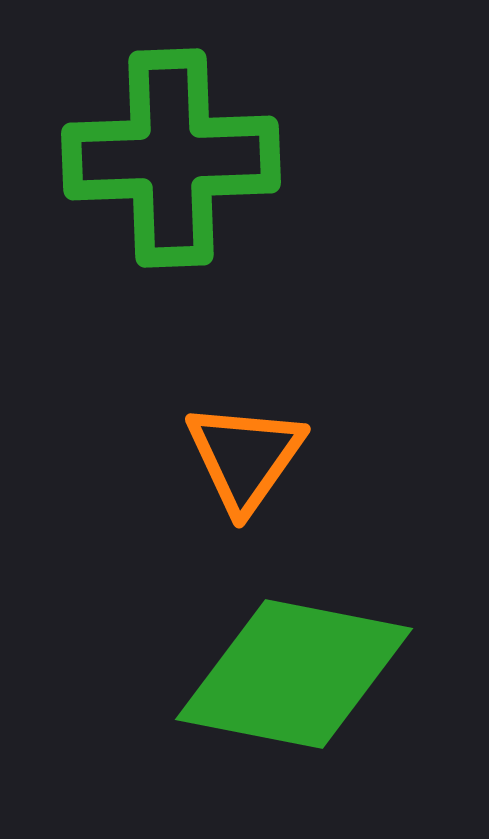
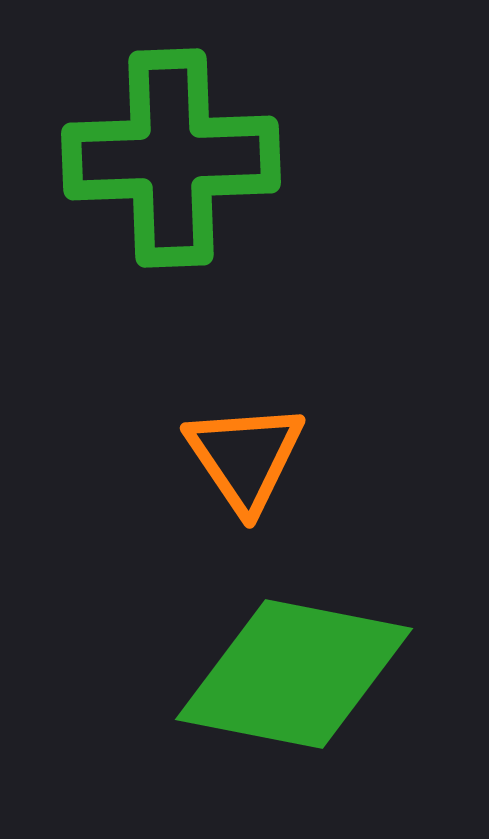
orange triangle: rotated 9 degrees counterclockwise
